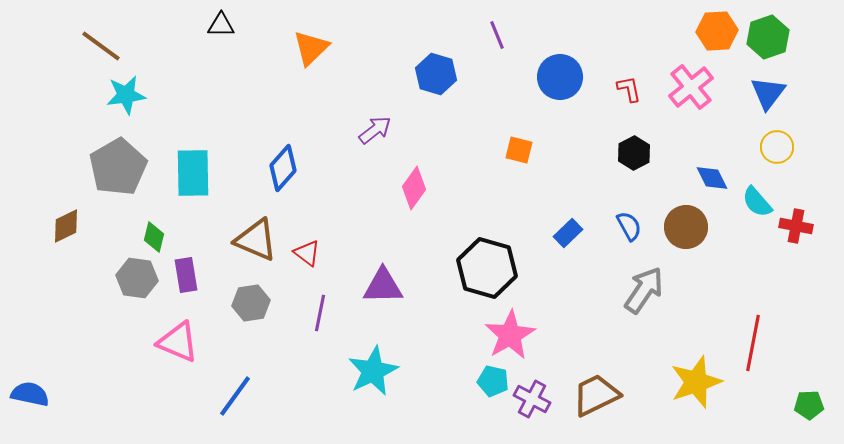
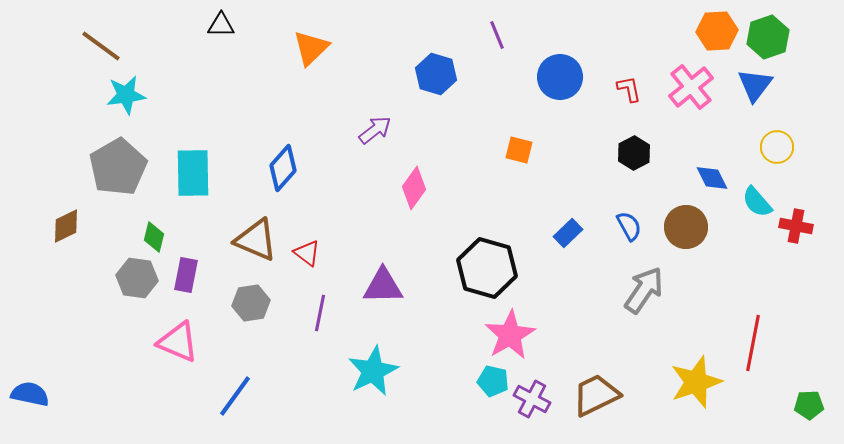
blue triangle at (768, 93): moved 13 px left, 8 px up
purple rectangle at (186, 275): rotated 20 degrees clockwise
